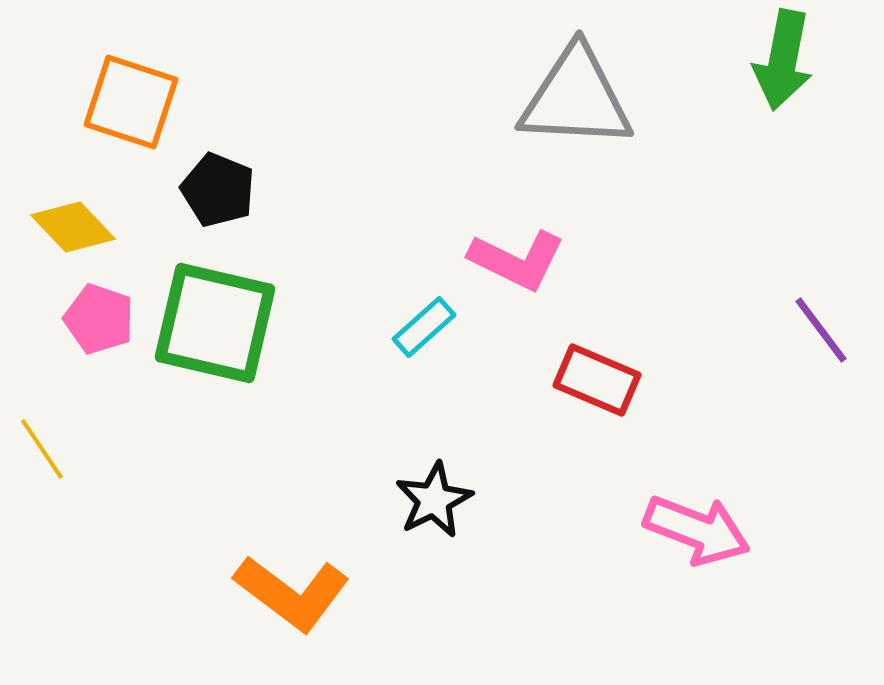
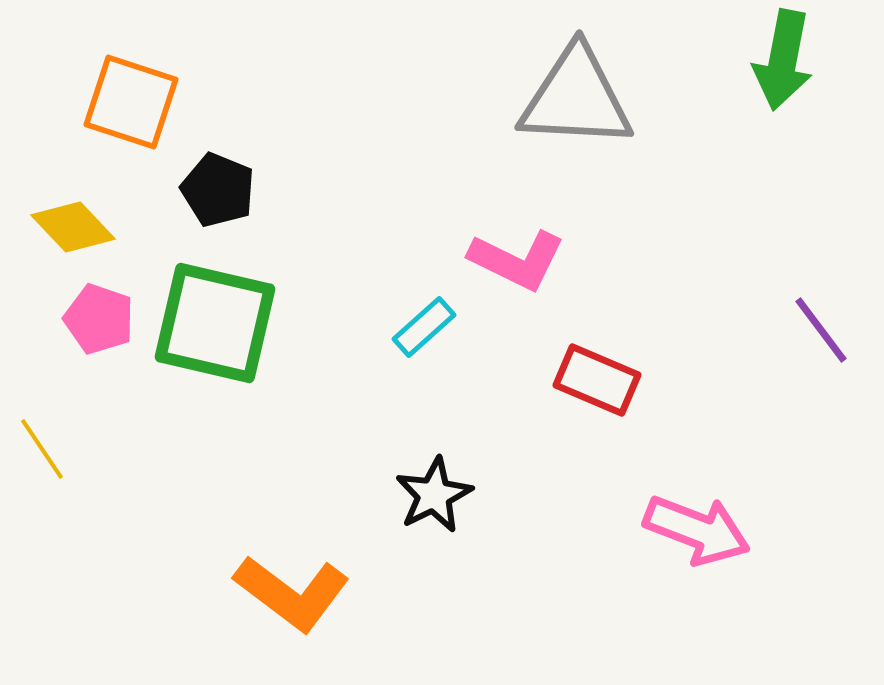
black star: moved 5 px up
